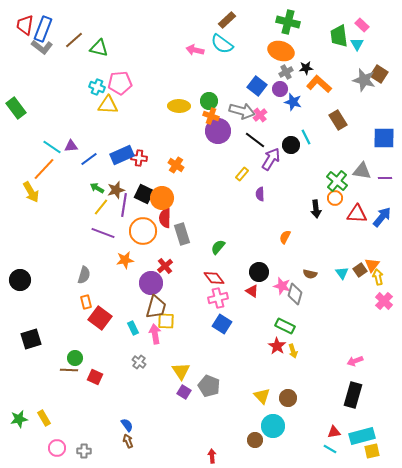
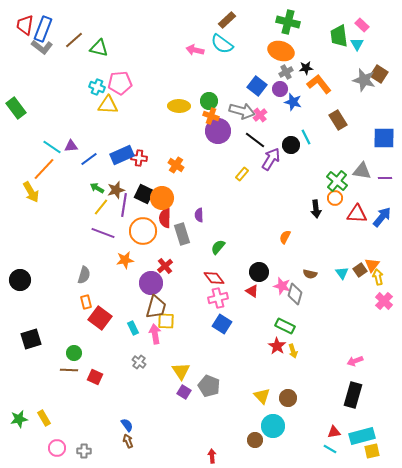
orange L-shape at (319, 84): rotated 10 degrees clockwise
purple semicircle at (260, 194): moved 61 px left, 21 px down
green circle at (75, 358): moved 1 px left, 5 px up
